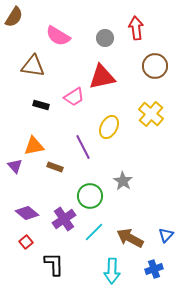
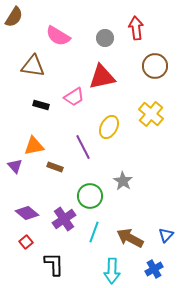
cyan line: rotated 25 degrees counterclockwise
blue cross: rotated 12 degrees counterclockwise
